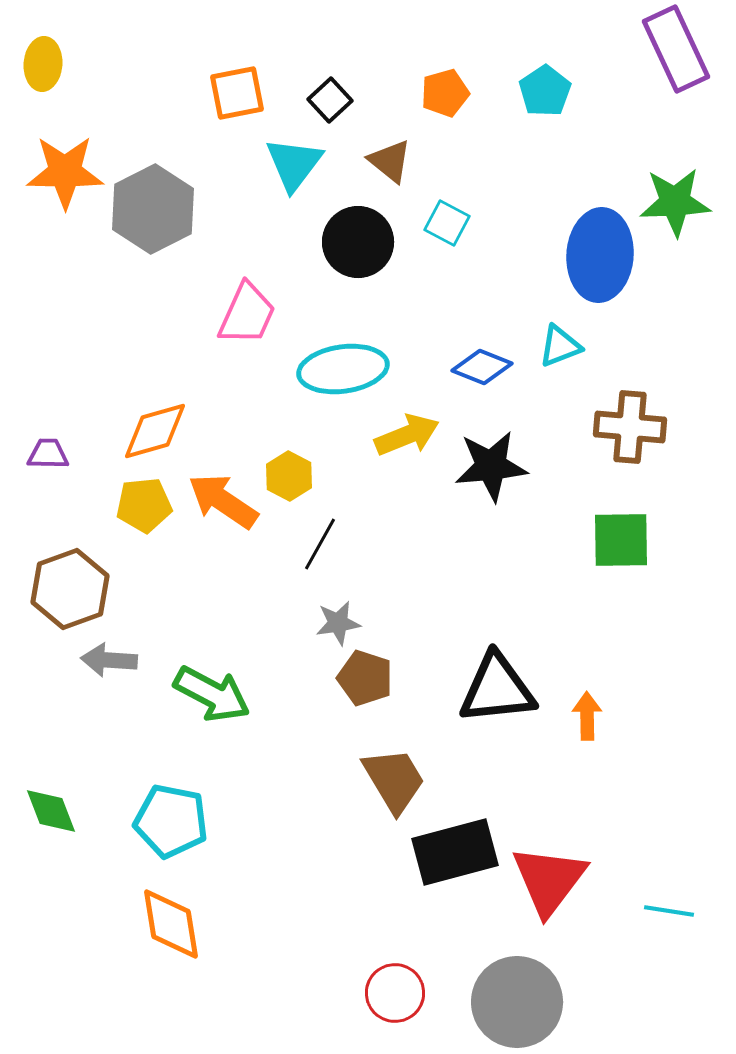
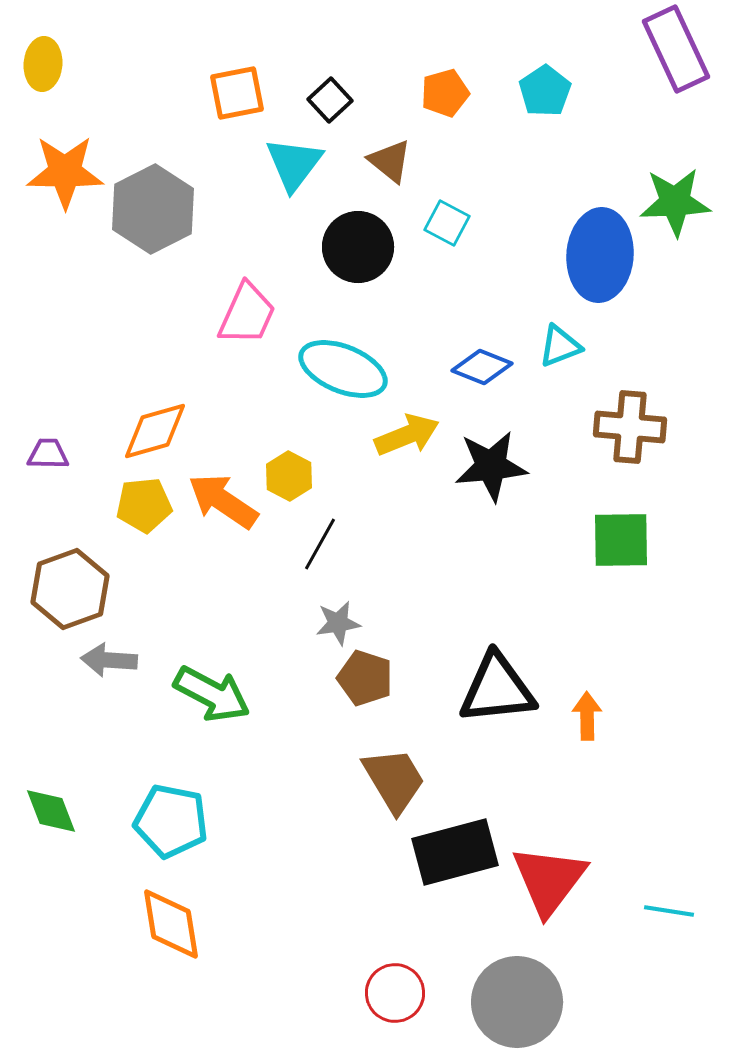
black circle at (358, 242): moved 5 px down
cyan ellipse at (343, 369): rotated 30 degrees clockwise
